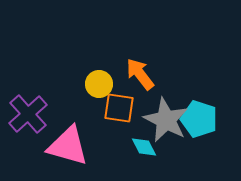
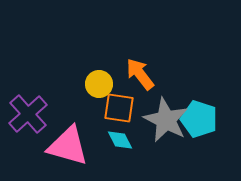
cyan diamond: moved 24 px left, 7 px up
